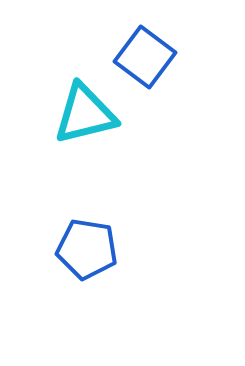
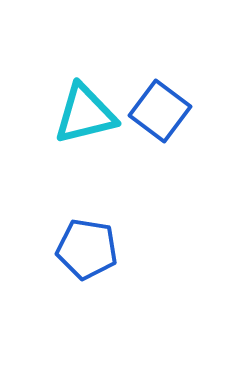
blue square: moved 15 px right, 54 px down
